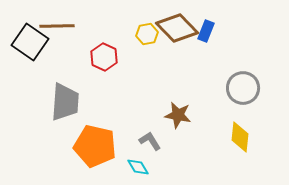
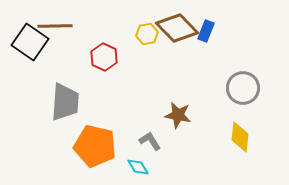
brown line: moved 2 px left
